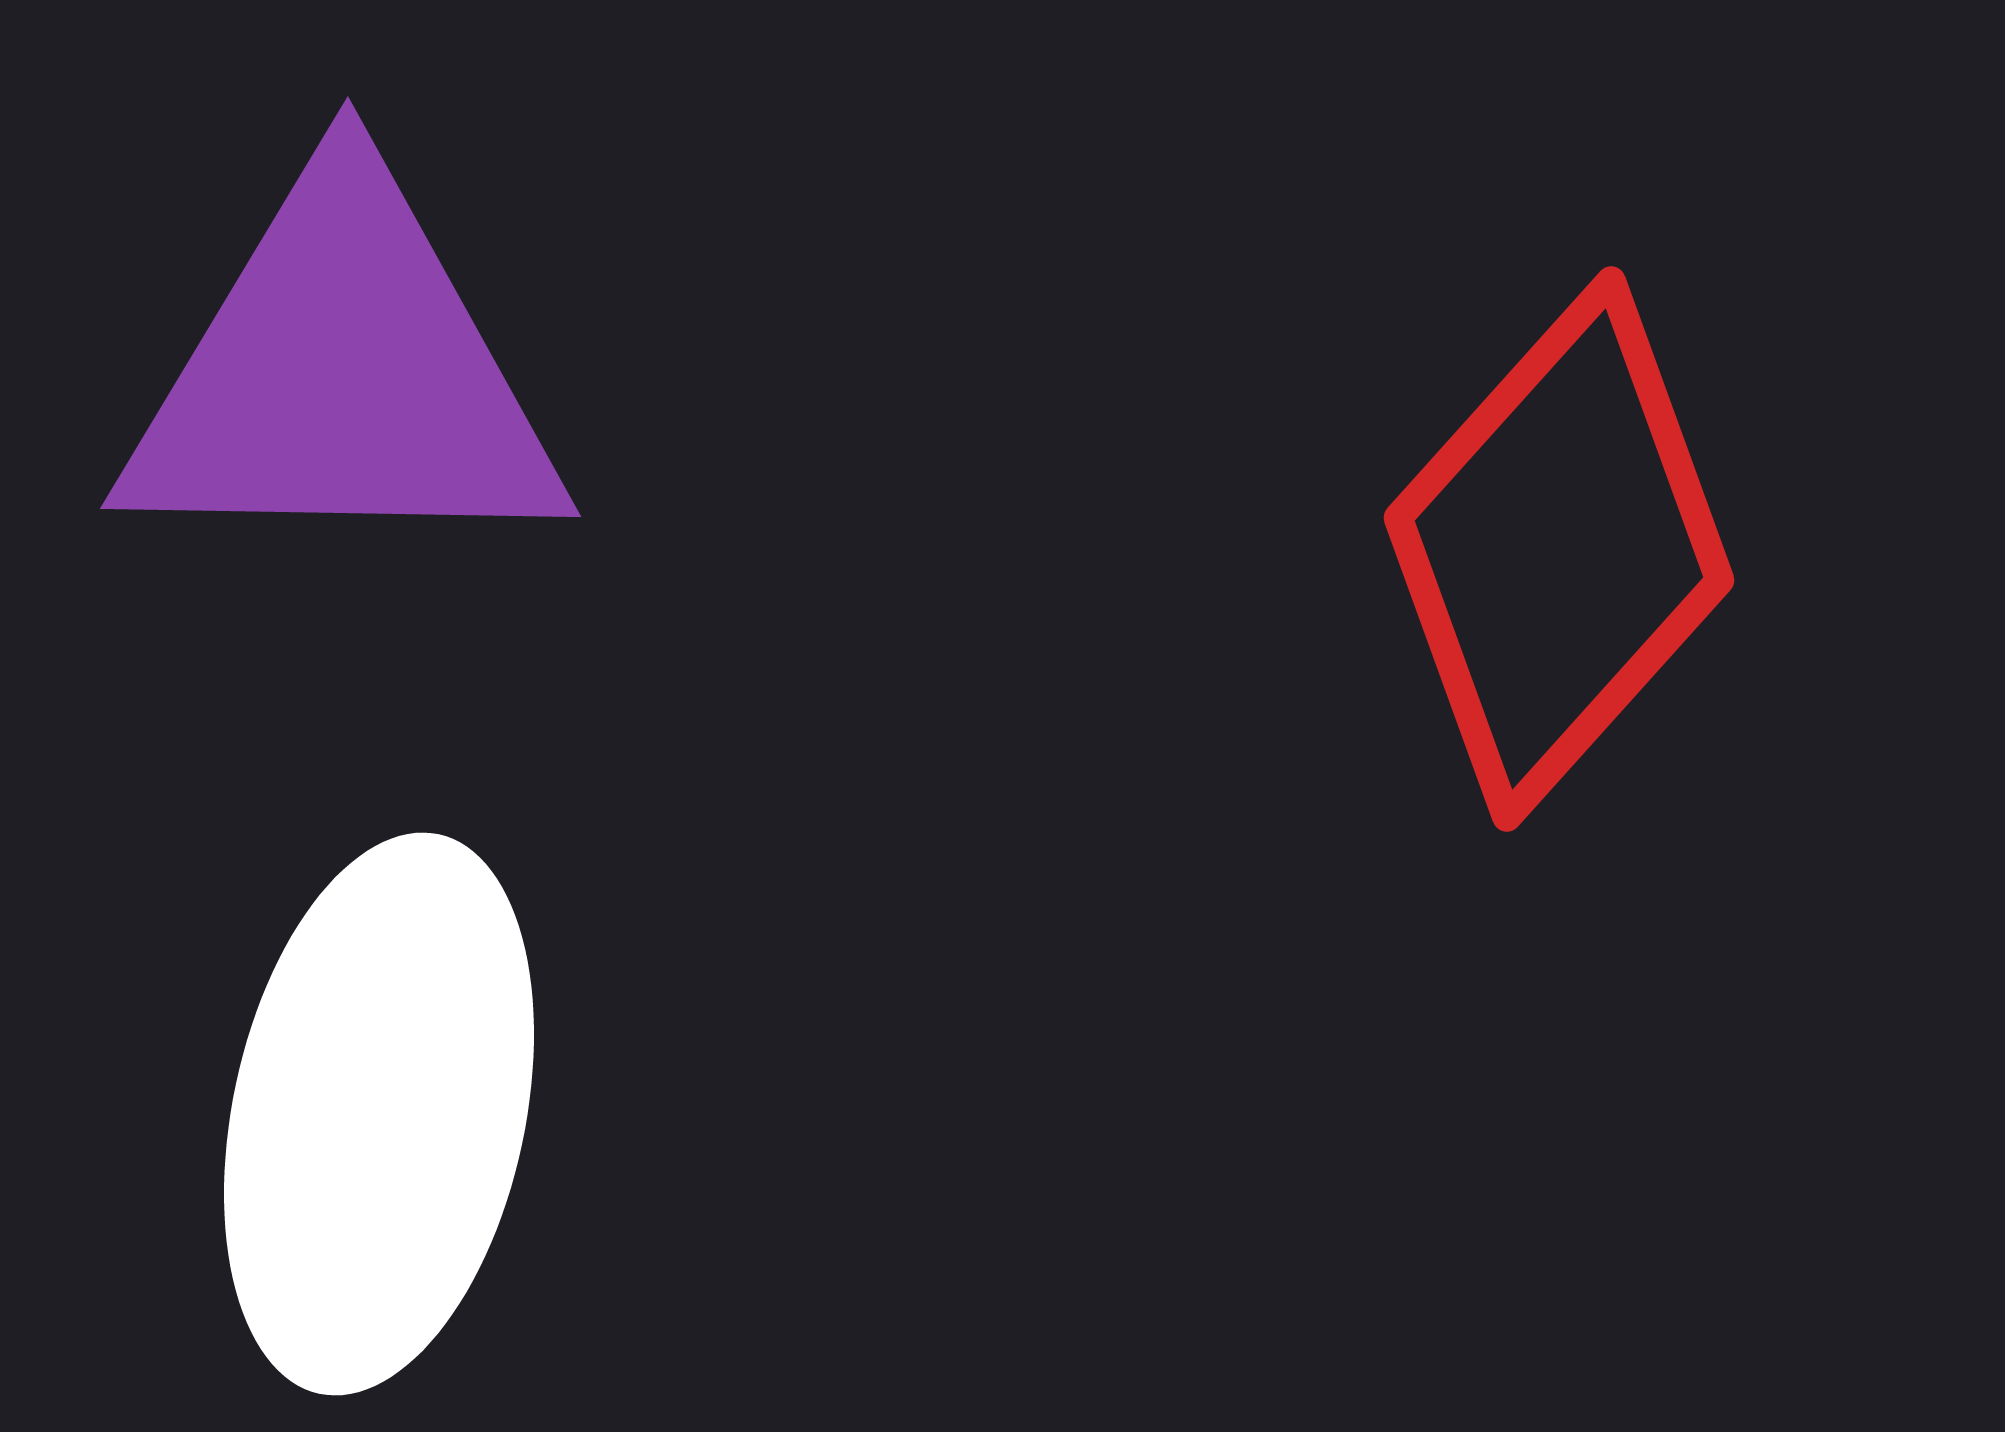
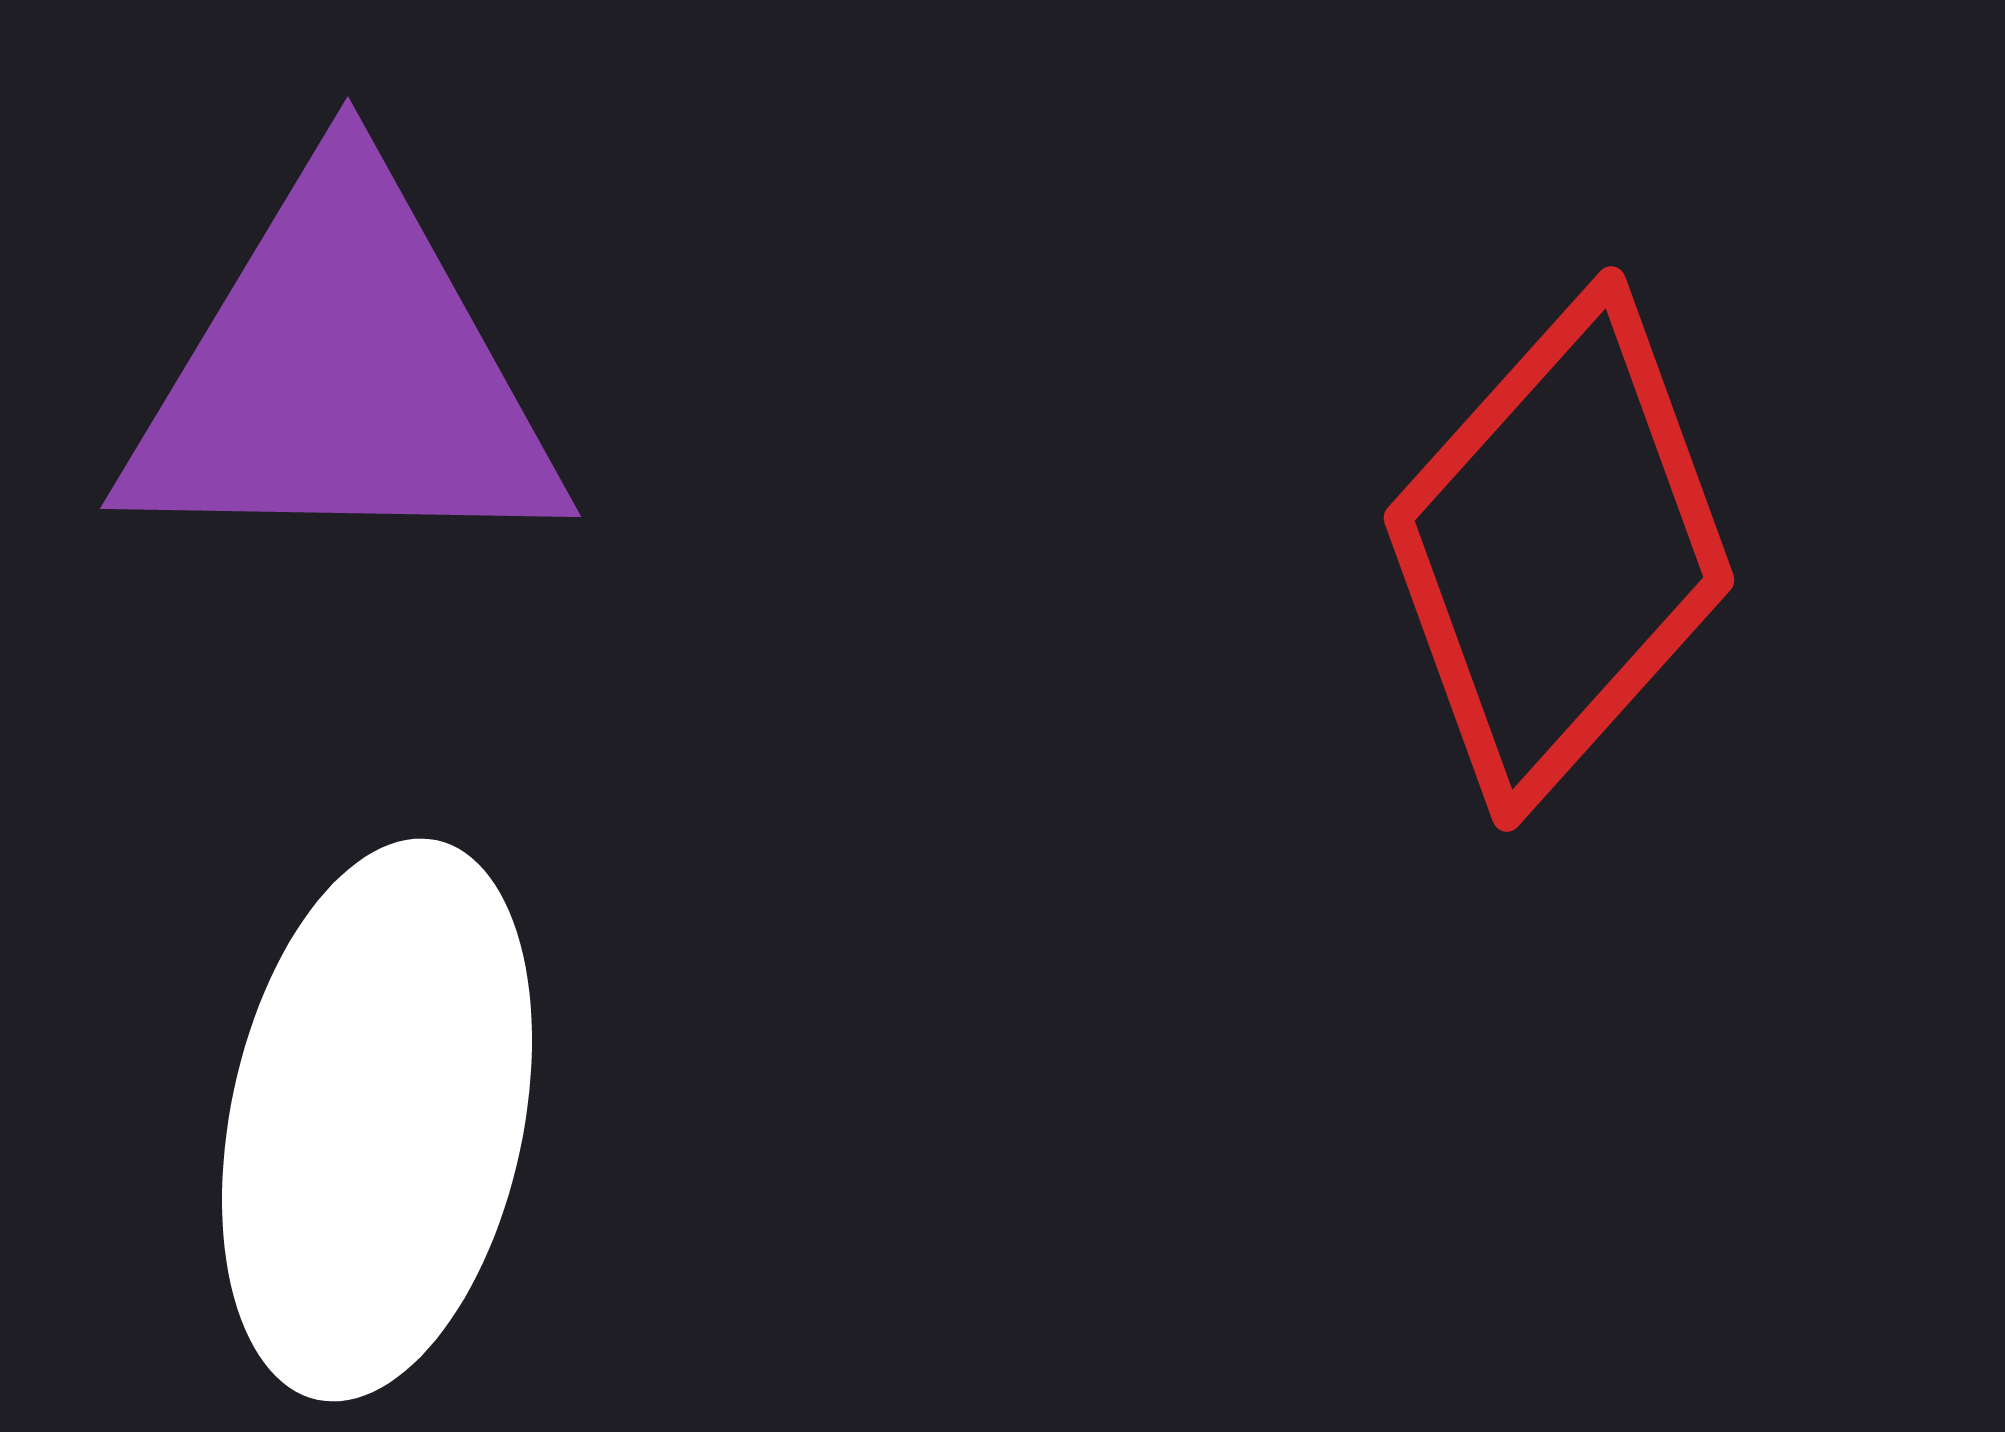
white ellipse: moved 2 px left, 6 px down
